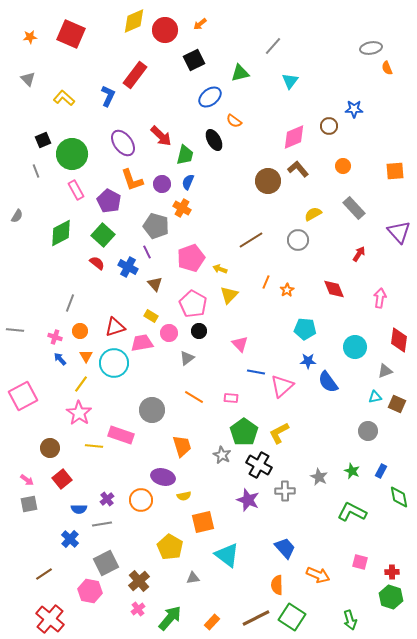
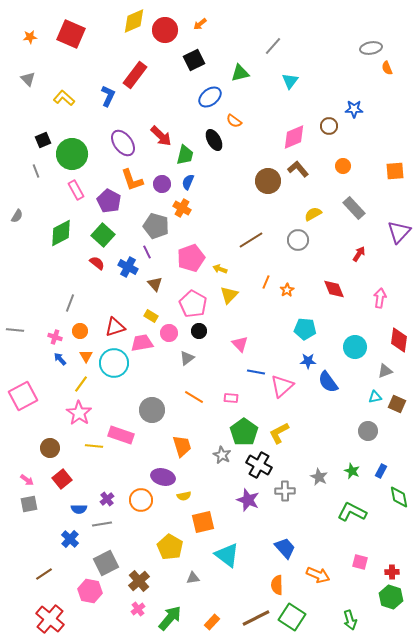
purple triangle at (399, 232): rotated 25 degrees clockwise
